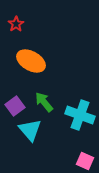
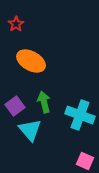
green arrow: rotated 25 degrees clockwise
